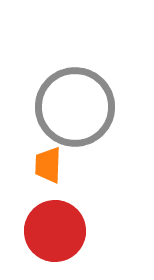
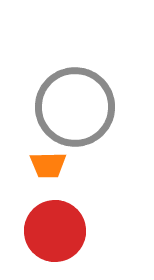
orange trapezoid: rotated 93 degrees counterclockwise
